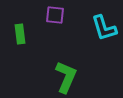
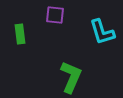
cyan L-shape: moved 2 px left, 4 px down
green L-shape: moved 5 px right
